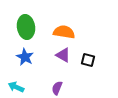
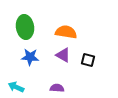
green ellipse: moved 1 px left
orange semicircle: moved 2 px right
blue star: moved 5 px right; rotated 24 degrees counterclockwise
purple semicircle: rotated 72 degrees clockwise
